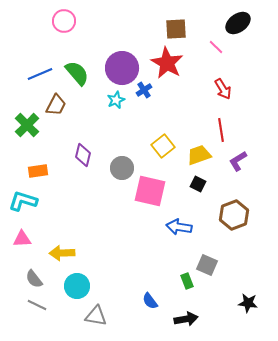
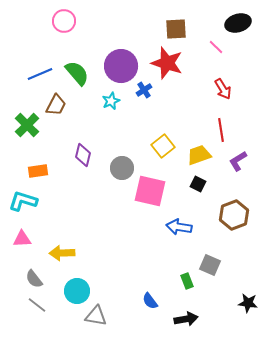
black ellipse: rotated 20 degrees clockwise
red star: rotated 12 degrees counterclockwise
purple circle: moved 1 px left, 2 px up
cyan star: moved 5 px left, 1 px down
gray square: moved 3 px right
cyan circle: moved 5 px down
gray line: rotated 12 degrees clockwise
